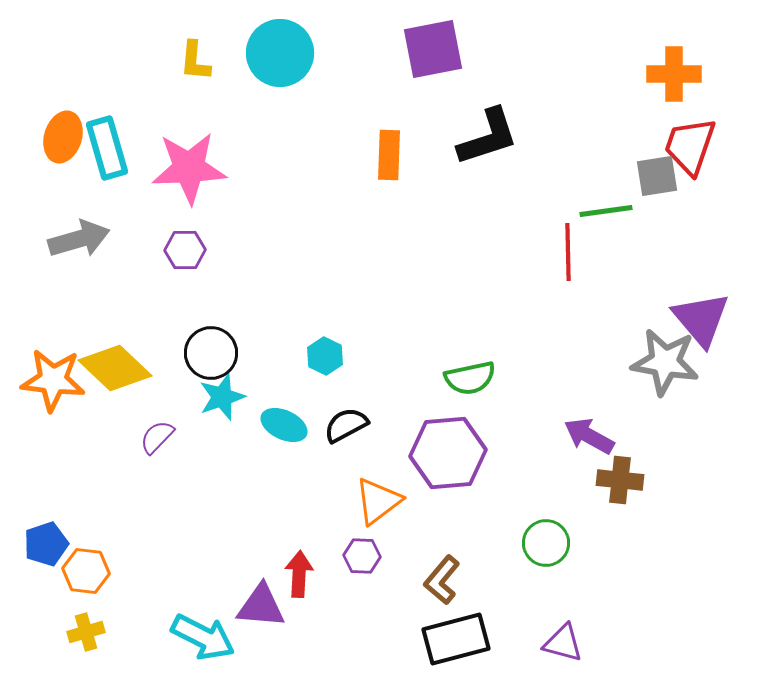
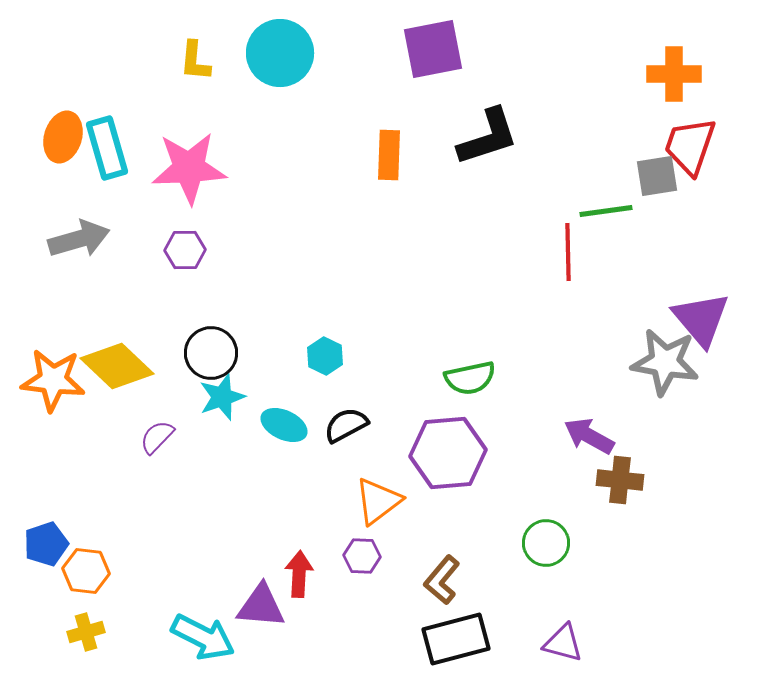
yellow diamond at (115, 368): moved 2 px right, 2 px up
